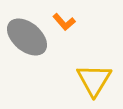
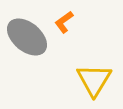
orange L-shape: rotated 95 degrees clockwise
